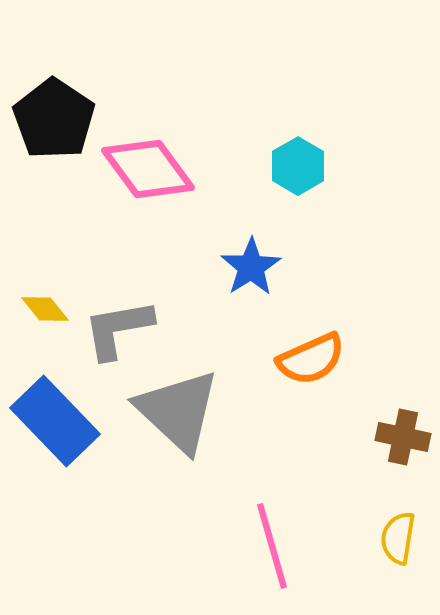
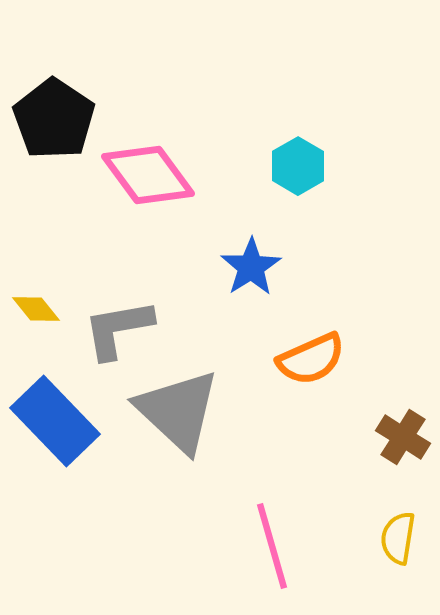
pink diamond: moved 6 px down
yellow diamond: moved 9 px left
brown cross: rotated 20 degrees clockwise
